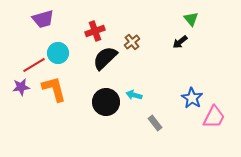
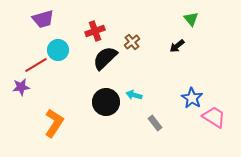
black arrow: moved 3 px left, 4 px down
cyan circle: moved 3 px up
red line: moved 2 px right
orange L-shape: moved 34 px down; rotated 48 degrees clockwise
pink trapezoid: rotated 85 degrees counterclockwise
